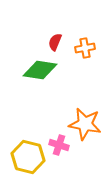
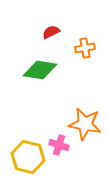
red semicircle: moved 4 px left, 10 px up; rotated 42 degrees clockwise
